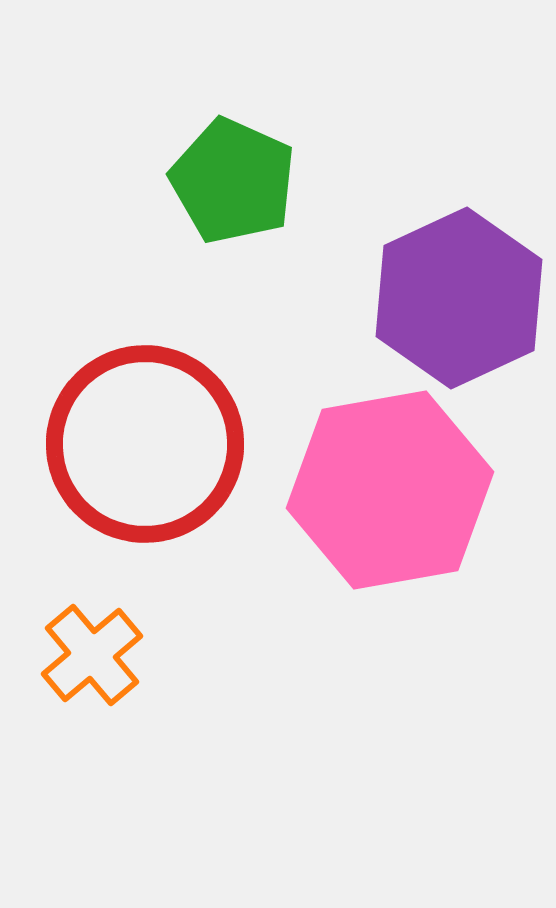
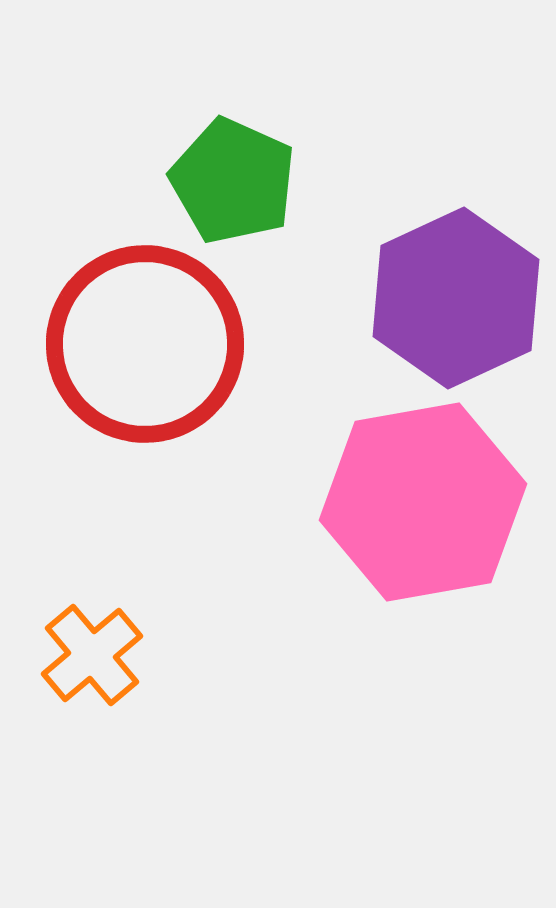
purple hexagon: moved 3 px left
red circle: moved 100 px up
pink hexagon: moved 33 px right, 12 px down
